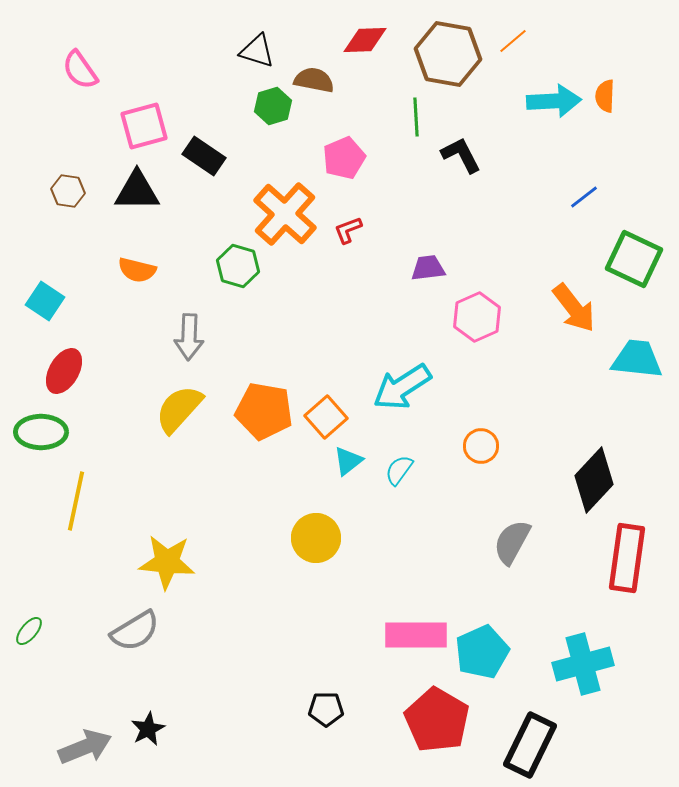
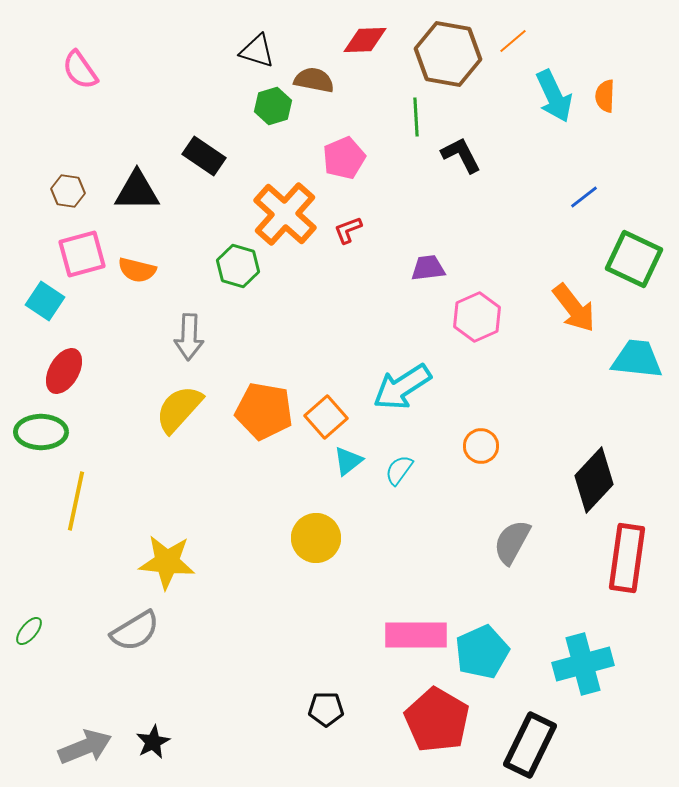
cyan arrow at (554, 101): moved 5 px up; rotated 68 degrees clockwise
pink square at (144, 126): moved 62 px left, 128 px down
black star at (148, 729): moved 5 px right, 13 px down
